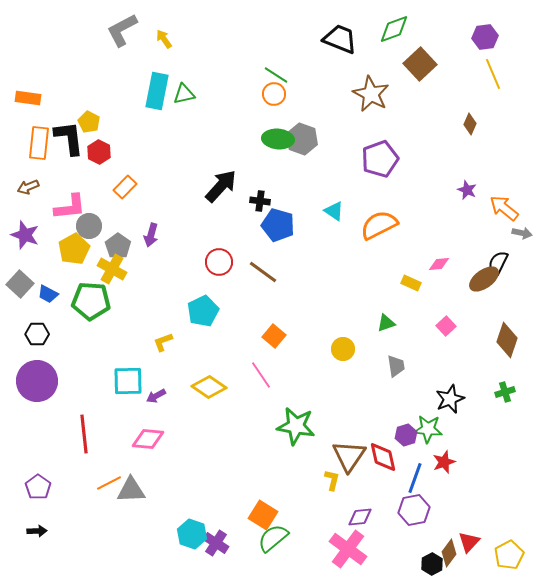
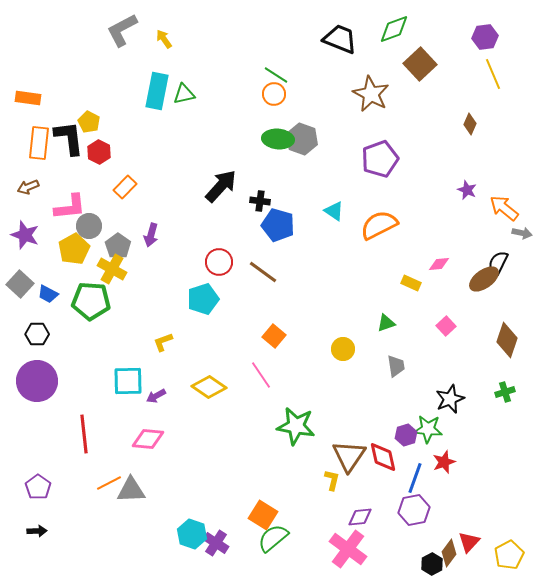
cyan pentagon at (203, 311): moved 12 px up; rotated 8 degrees clockwise
